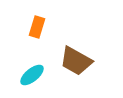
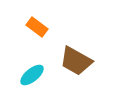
orange rectangle: rotated 70 degrees counterclockwise
